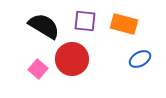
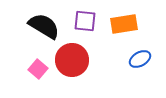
orange rectangle: rotated 24 degrees counterclockwise
red circle: moved 1 px down
